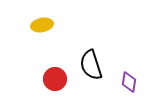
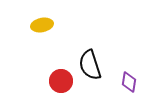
black semicircle: moved 1 px left
red circle: moved 6 px right, 2 px down
